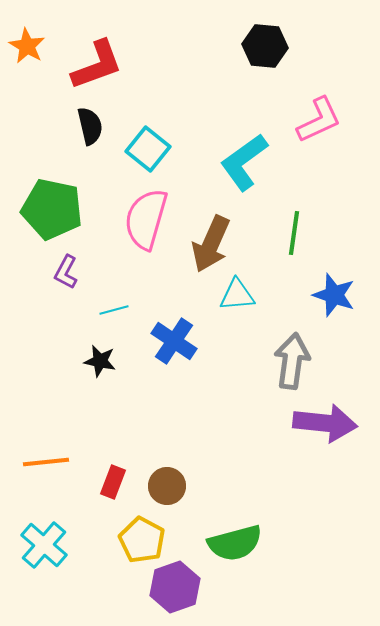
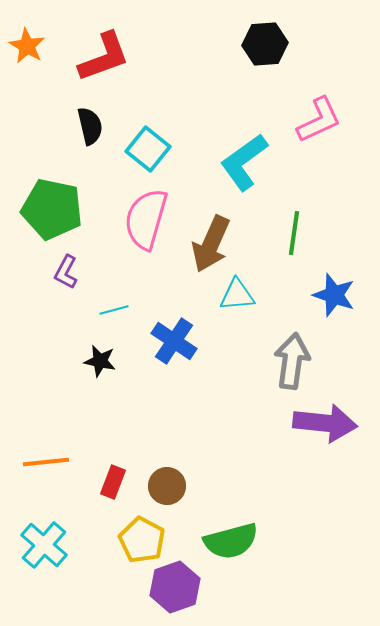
black hexagon: moved 2 px up; rotated 9 degrees counterclockwise
red L-shape: moved 7 px right, 8 px up
green semicircle: moved 4 px left, 2 px up
